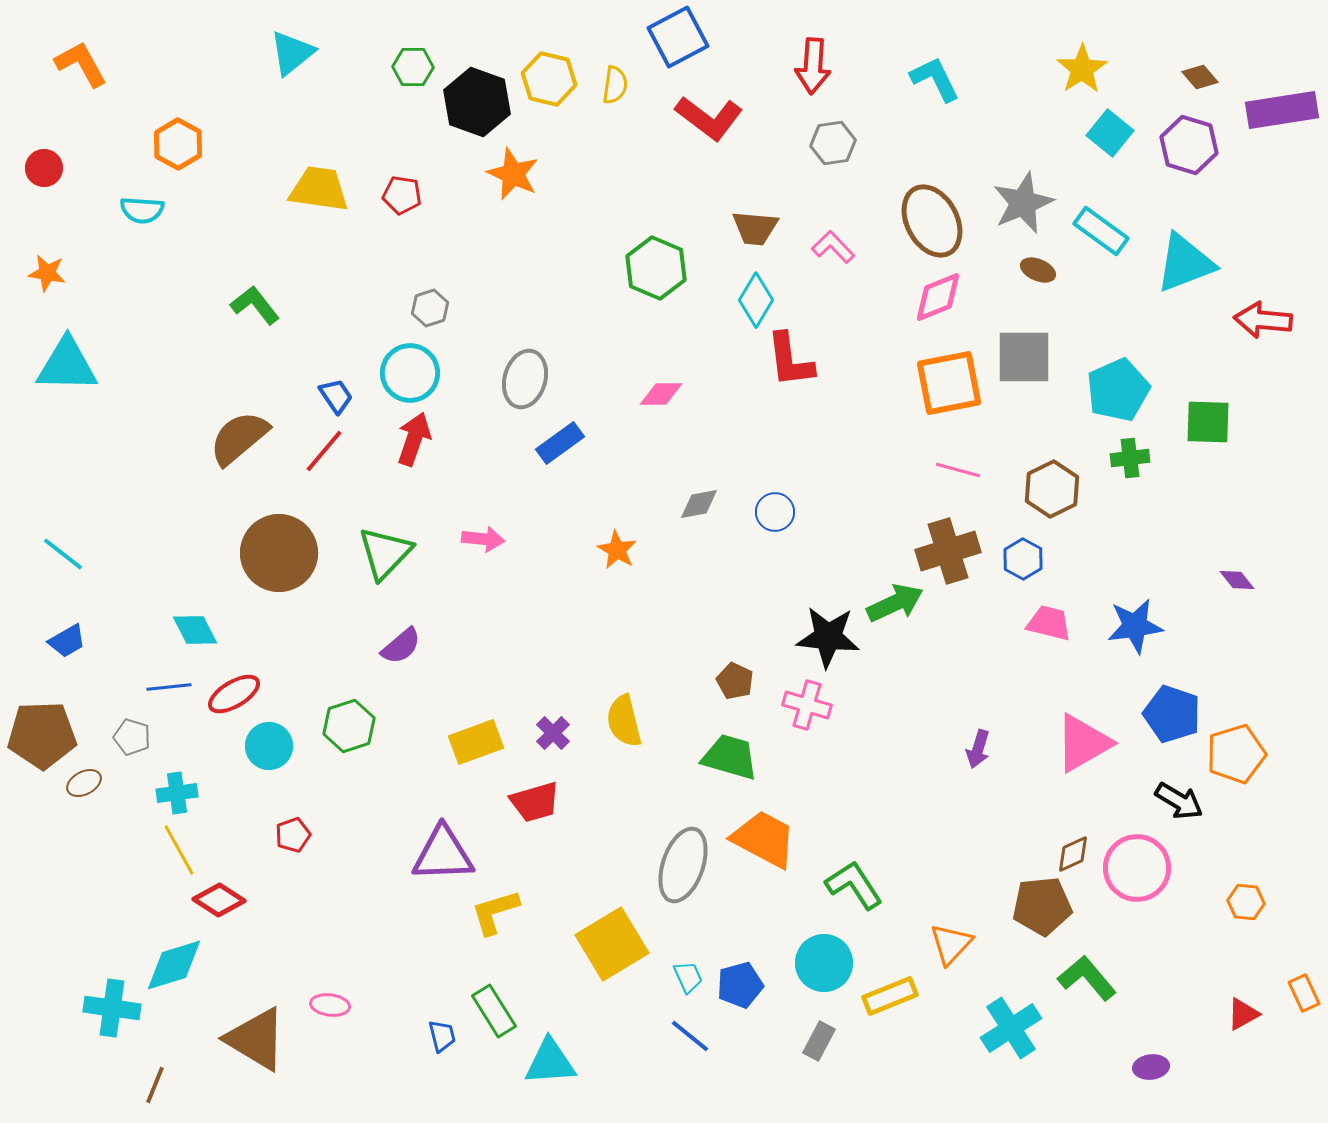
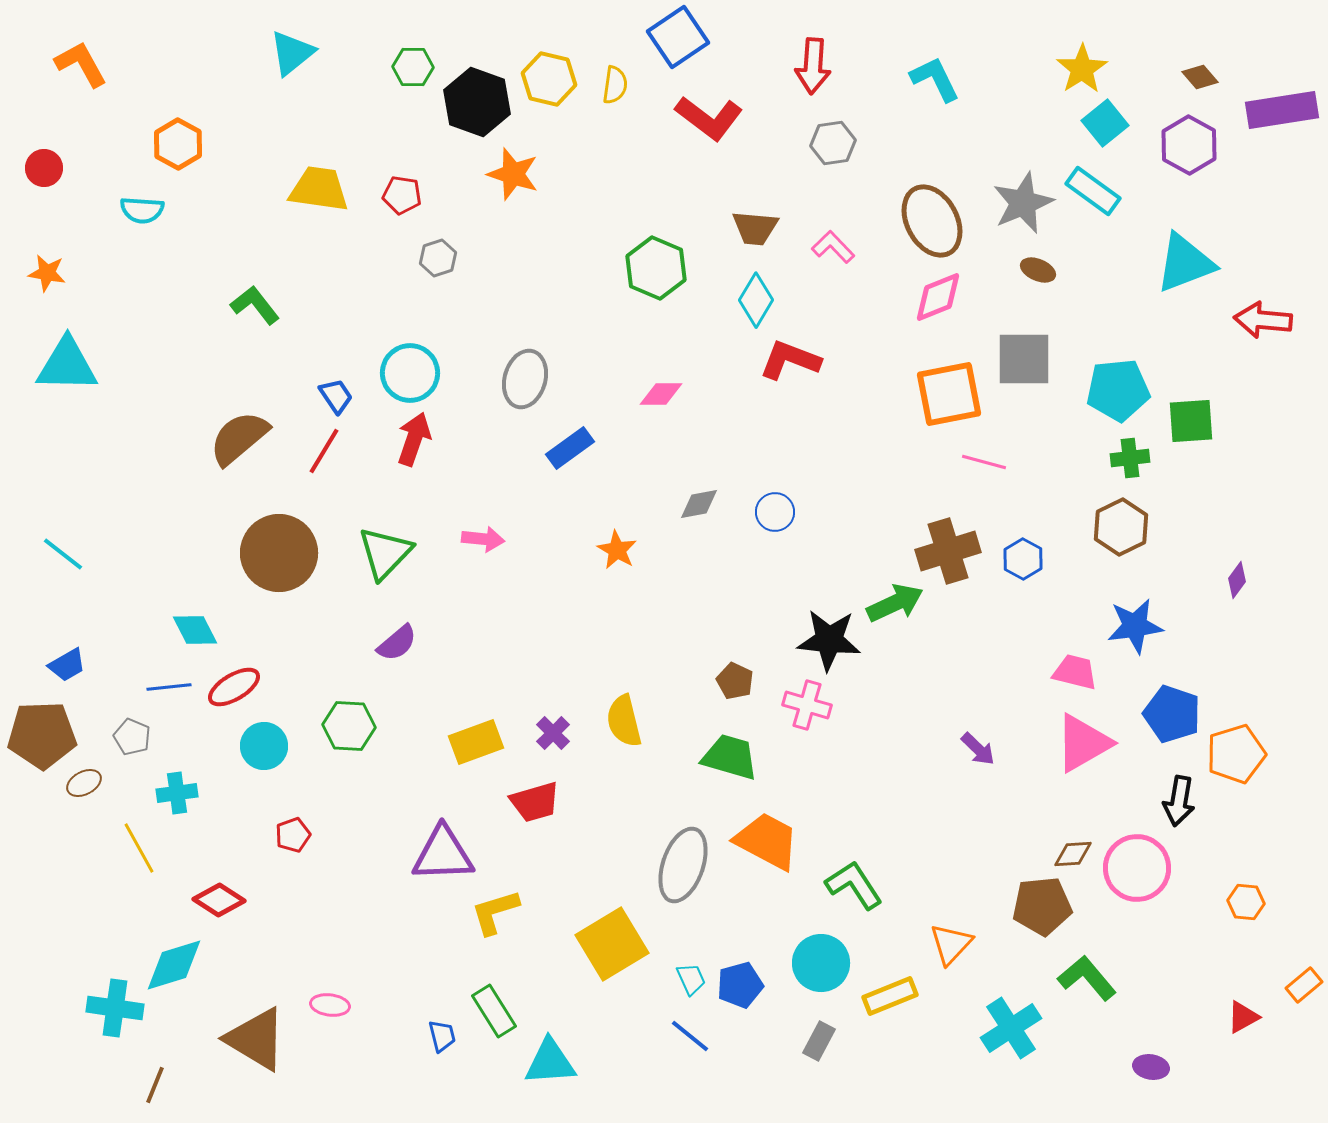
blue square at (678, 37): rotated 6 degrees counterclockwise
cyan square at (1110, 133): moved 5 px left, 10 px up; rotated 12 degrees clockwise
purple hexagon at (1189, 145): rotated 12 degrees clockwise
orange star at (513, 174): rotated 6 degrees counterclockwise
cyan rectangle at (1101, 231): moved 8 px left, 40 px up
gray hexagon at (430, 308): moved 8 px right, 50 px up
gray square at (1024, 357): moved 2 px down
red L-shape at (790, 360): rotated 118 degrees clockwise
orange square at (949, 383): moved 11 px down
cyan pentagon at (1118, 390): rotated 18 degrees clockwise
green square at (1208, 422): moved 17 px left, 1 px up; rotated 6 degrees counterclockwise
blue rectangle at (560, 443): moved 10 px right, 5 px down
red line at (324, 451): rotated 9 degrees counterclockwise
pink line at (958, 470): moved 26 px right, 8 px up
brown hexagon at (1052, 489): moved 69 px right, 38 px down
purple diamond at (1237, 580): rotated 75 degrees clockwise
pink trapezoid at (1049, 623): moved 26 px right, 49 px down
black star at (828, 637): moved 1 px right, 3 px down
blue trapezoid at (67, 641): moved 24 px down
purple semicircle at (401, 646): moved 4 px left, 3 px up
red ellipse at (234, 694): moved 7 px up
green hexagon at (349, 726): rotated 21 degrees clockwise
gray pentagon at (132, 737): rotated 6 degrees clockwise
cyan circle at (269, 746): moved 5 px left
purple arrow at (978, 749): rotated 63 degrees counterclockwise
black arrow at (1179, 801): rotated 69 degrees clockwise
orange trapezoid at (764, 839): moved 3 px right, 2 px down
yellow line at (179, 850): moved 40 px left, 2 px up
brown diamond at (1073, 854): rotated 21 degrees clockwise
cyan circle at (824, 963): moved 3 px left
cyan trapezoid at (688, 977): moved 3 px right, 2 px down
orange rectangle at (1304, 993): moved 8 px up; rotated 75 degrees clockwise
cyan cross at (112, 1008): moved 3 px right
red triangle at (1243, 1014): moved 3 px down
purple ellipse at (1151, 1067): rotated 16 degrees clockwise
